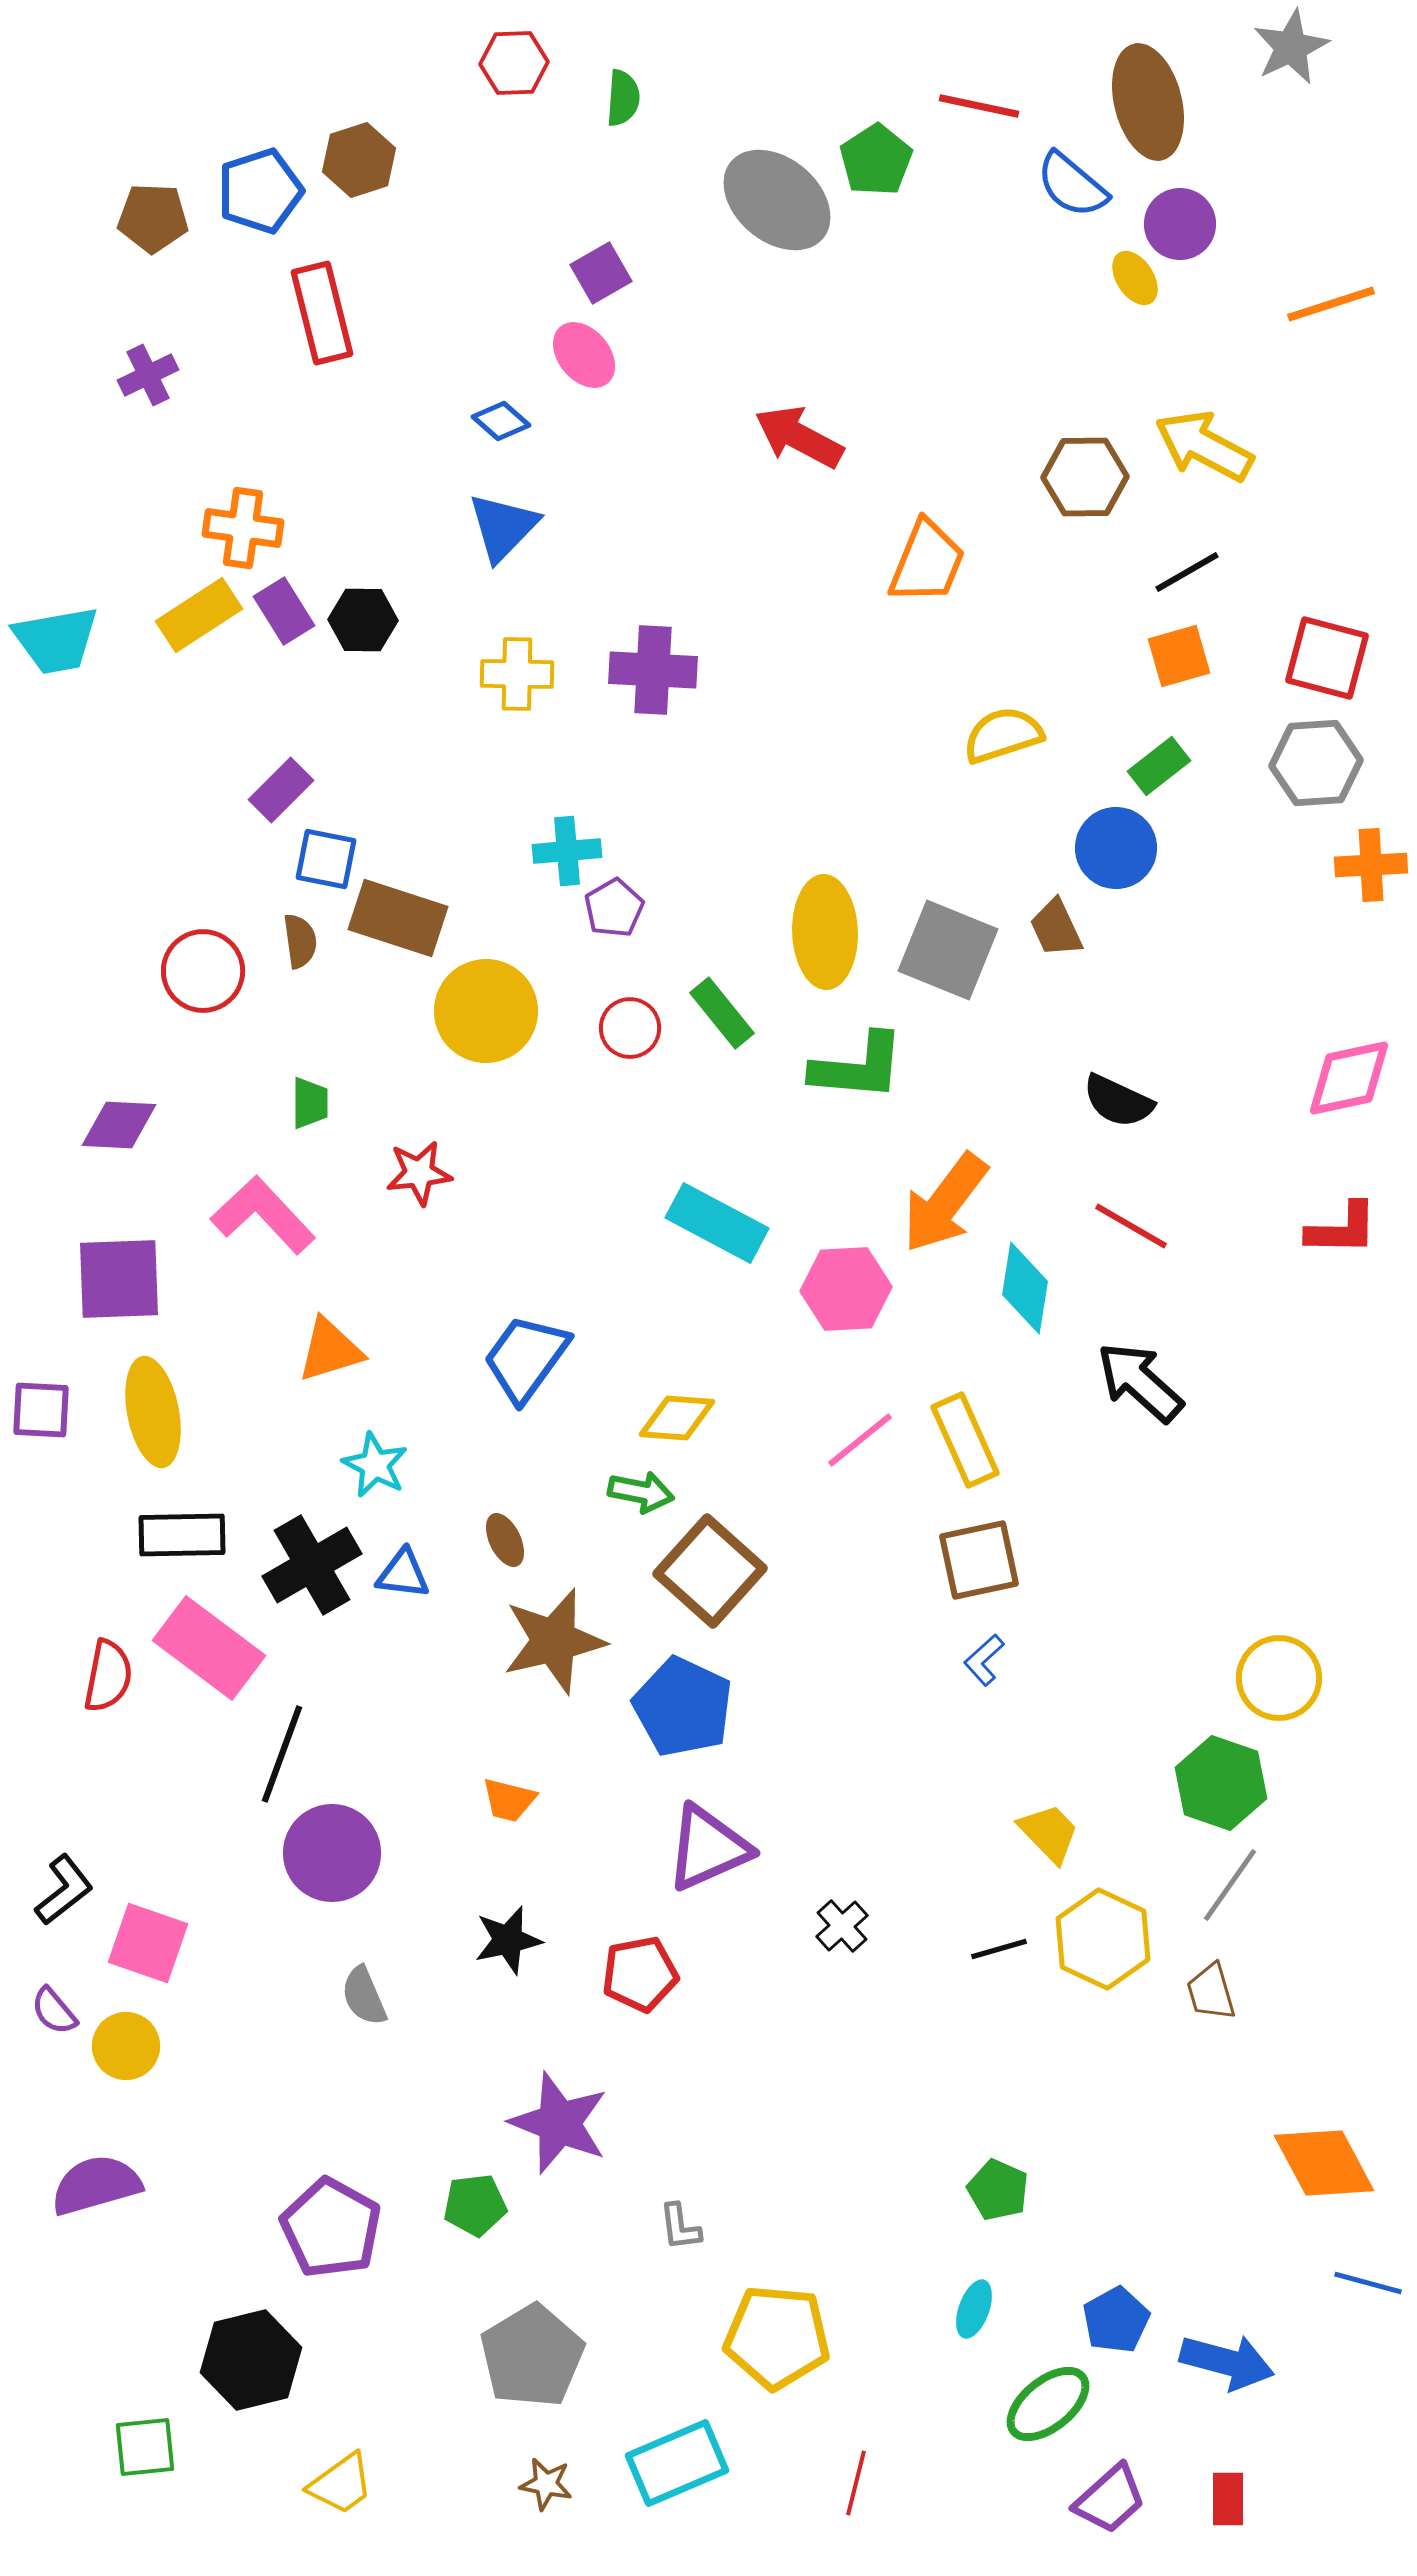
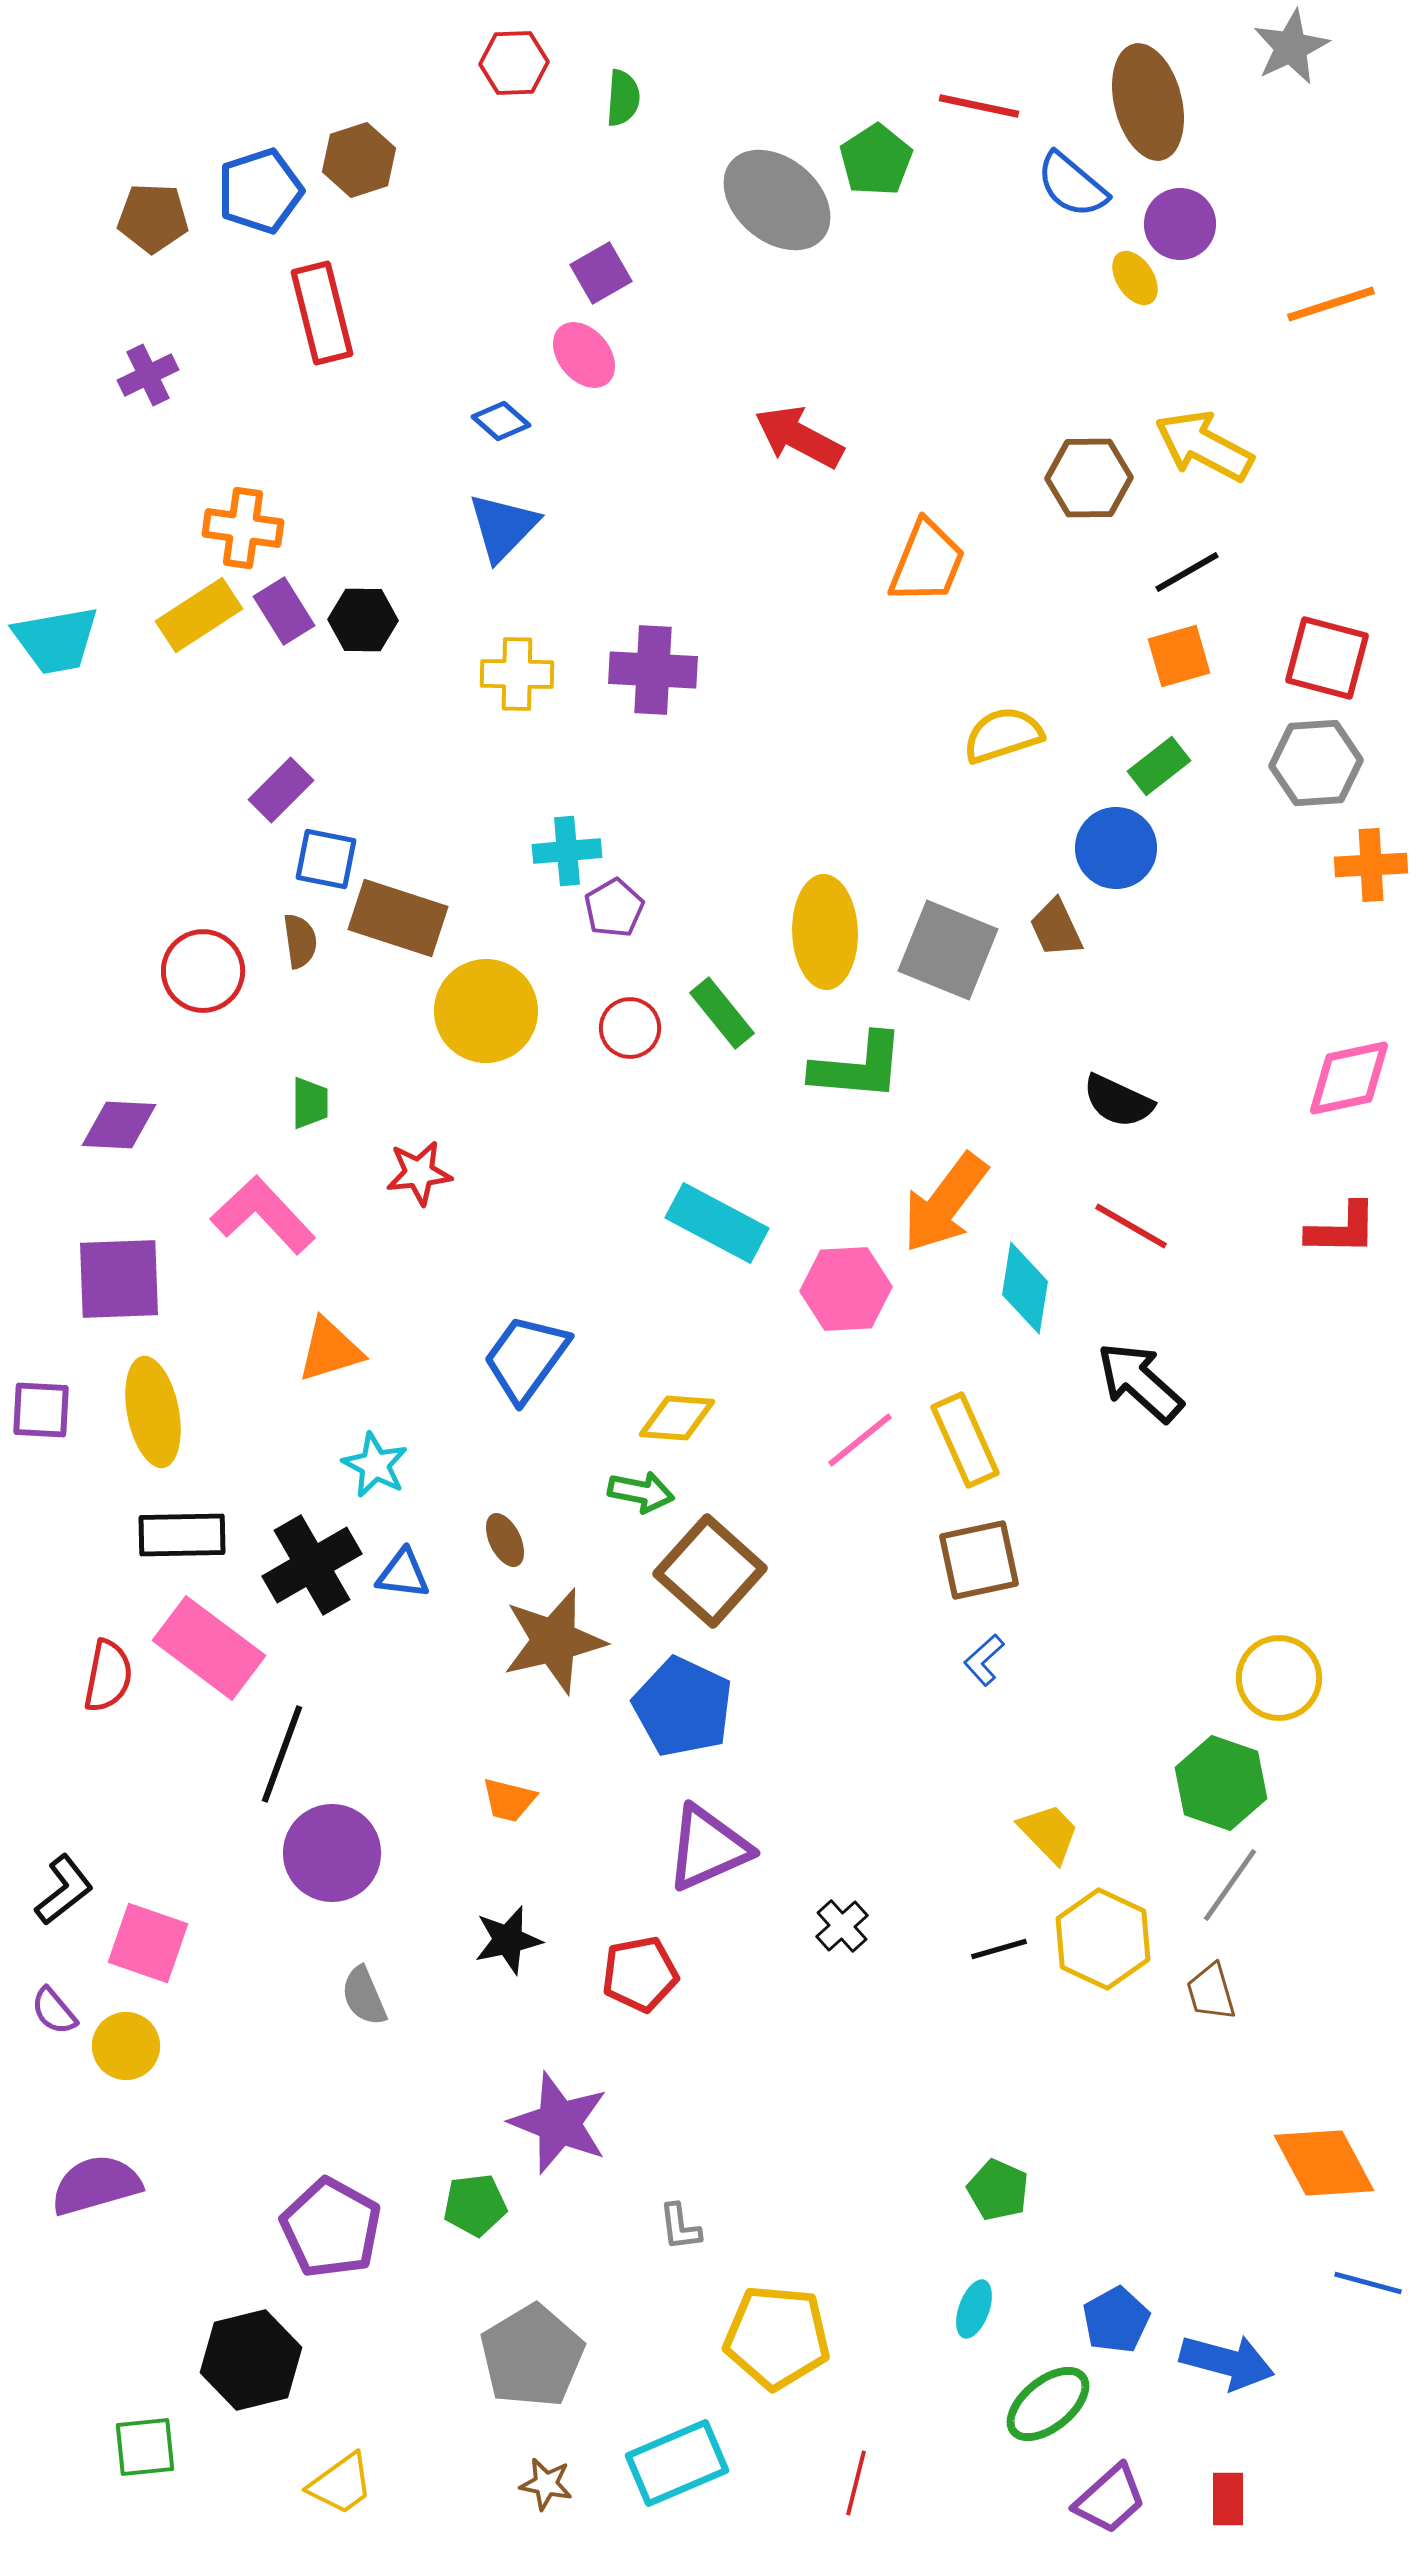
brown hexagon at (1085, 477): moved 4 px right, 1 px down
